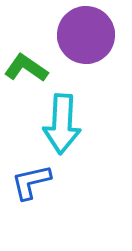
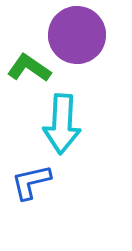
purple circle: moved 9 px left
green L-shape: moved 3 px right
